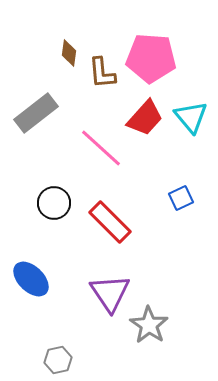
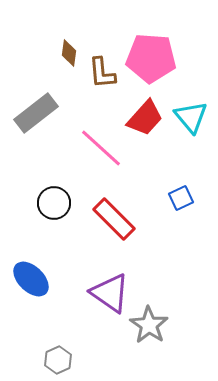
red rectangle: moved 4 px right, 3 px up
purple triangle: rotated 21 degrees counterclockwise
gray hexagon: rotated 12 degrees counterclockwise
